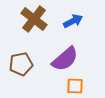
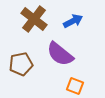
purple semicircle: moved 5 px left, 5 px up; rotated 80 degrees clockwise
orange square: rotated 18 degrees clockwise
